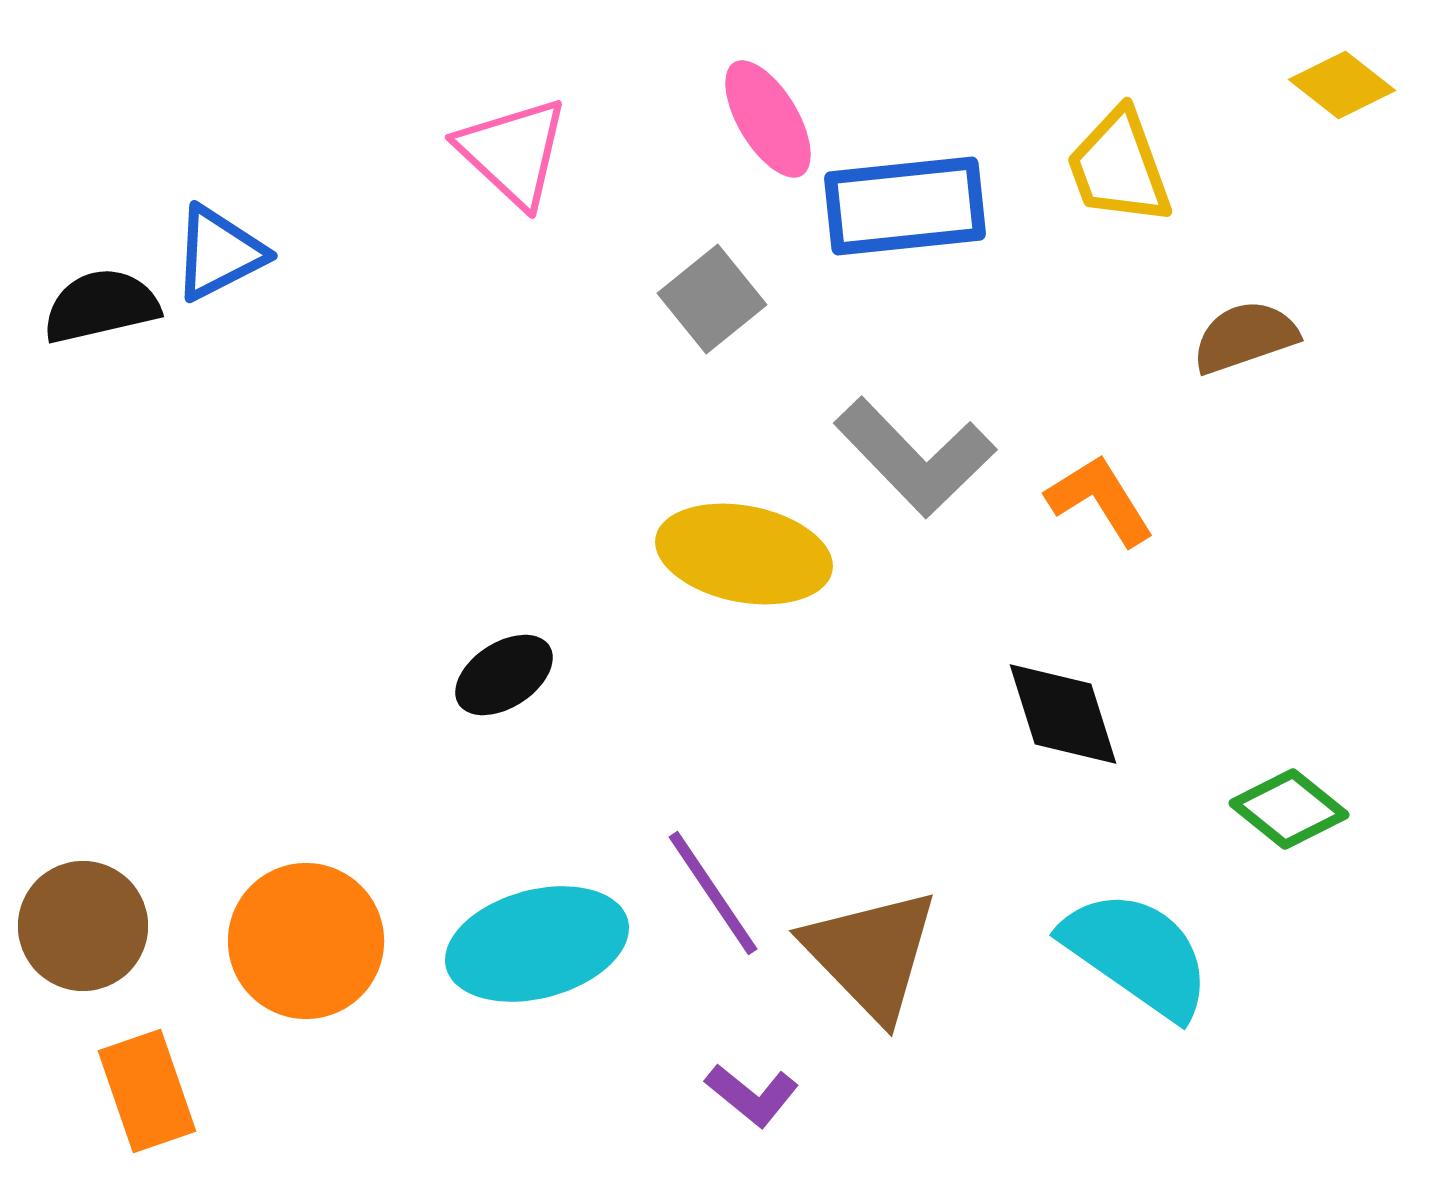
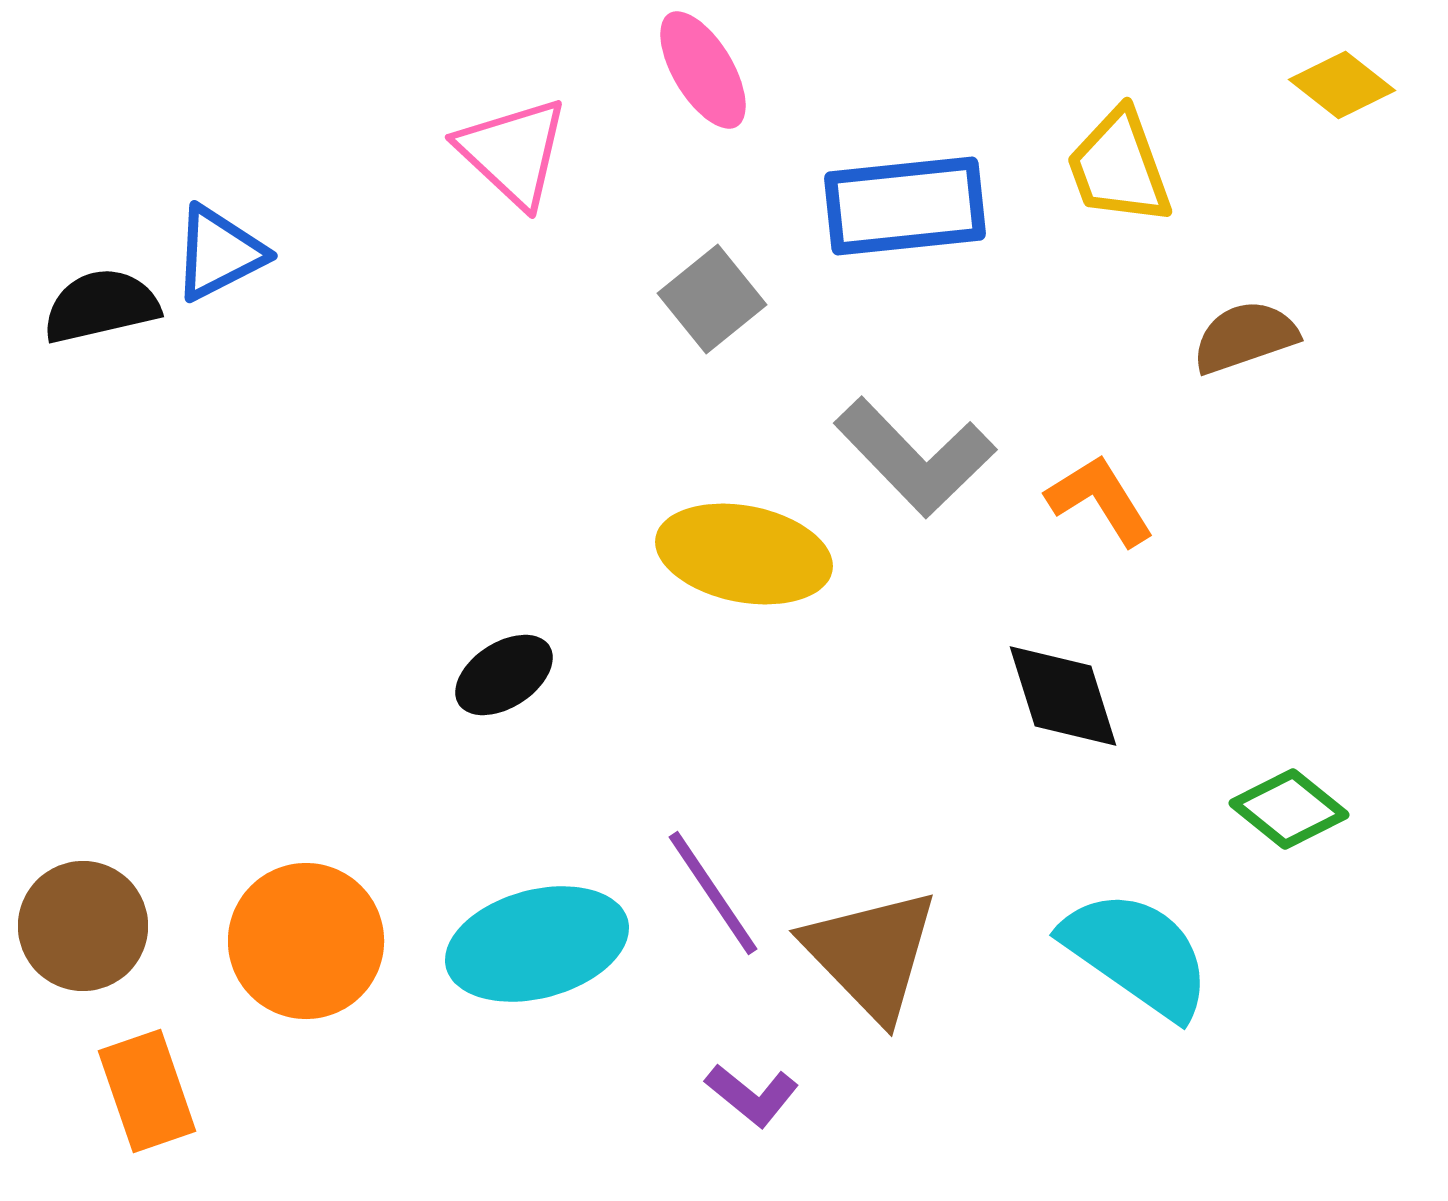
pink ellipse: moved 65 px left, 49 px up
black diamond: moved 18 px up
